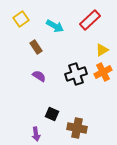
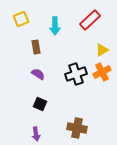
yellow square: rotated 14 degrees clockwise
cyan arrow: rotated 60 degrees clockwise
brown rectangle: rotated 24 degrees clockwise
orange cross: moved 1 px left
purple semicircle: moved 1 px left, 2 px up
black square: moved 12 px left, 10 px up
